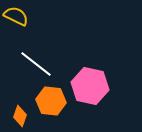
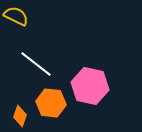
orange hexagon: moved 2 px down
